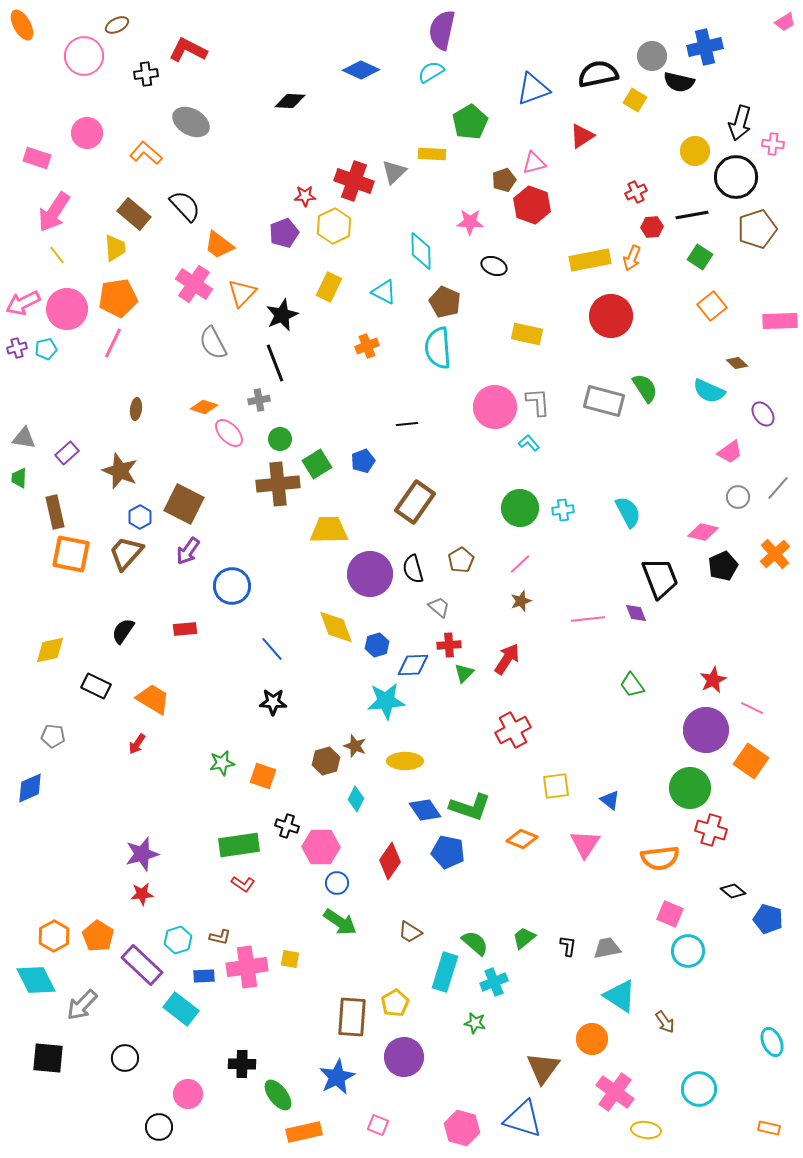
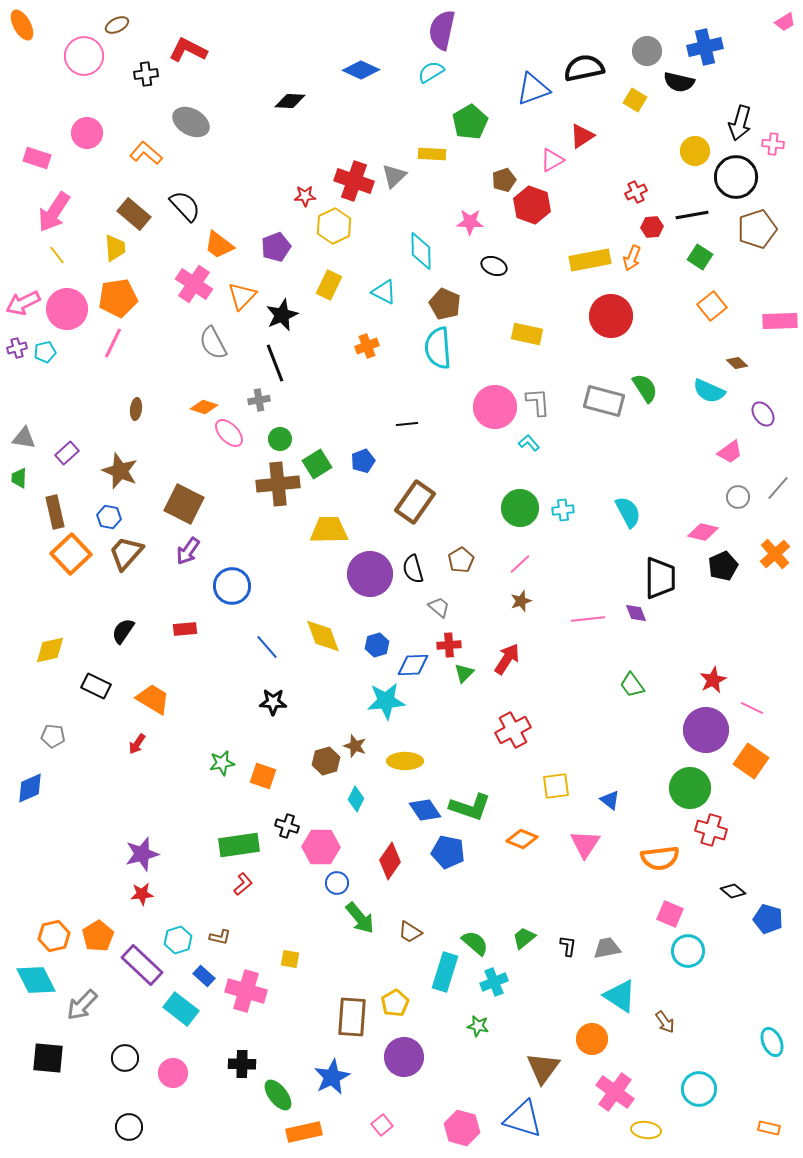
gray circle at (652, 56): moved 5 px left, 5 px up
black semicircle at (598, 74): moved 14 px left, 6 px up
pink triangle at (534, 163): moved 18 px right, 3 px up; rotated 15 degrees counterclockwise
gray triangle at (394, 172): moved 4 px down
purple pentagon at (284, 233): moved 8 px left, 14 px down
yellow rectangle at (329, 287): moved 2 px up
orange triangle at (242, 293): moved 3 px down
brown pentagon at (445, 302): moved 2 px down
cyan pentagon at (46, 349): moved 1 px left, 3 px down
blue hexagon at (140, 517): moved 31 px left; rotated 20 degrees counterclockwise
orange square at (71, 554): rotated 36 degrees clockwise
black trapezoid at (660, 578): rotated 21 degrees clockwise
yellow diamond at (336, 627): moved 13 px left, 9 px down
blue line at (272, 649): moved 5 px left, 2 px up
red L-shape at (243, 884): rotated 75 degrees counterclockwise
green arrow at (340, 922): moved 20 px right, 4 px up; rotated 16 degrees clockwise
orange hexagon at (54, 936): rotated 16 degrees clockwise
orange pentagon at (98, 936): rotated 8 degrees clockwise
pink cross at (247, 967): moved 1 px left, 24 px down; rotated 24 degrees clockwise
blue rectangle at (204, 976): rotated 45 degrees clockwise
green star at (475, 1023): moved 3 px right, 3 px down
blue star at (337, 1077): moved 5 px left
pink circle at (188, 1094): moved 15 px left, 21 px up
pink square at (378, 1125): moved 4 px right; rotated 30 degrees clockwise
black circle at (159, 1127): moved 30 px left
